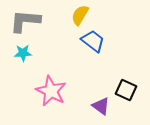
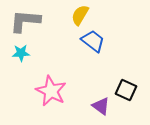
cyan star: moved 2 px left
